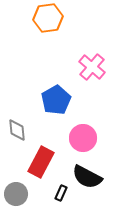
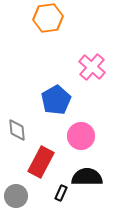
pink circle: moved 2 px left, 2 px up
black semicircle: rotated 152 degrees clockwise
gray circle: moved 2 px down
